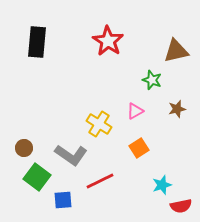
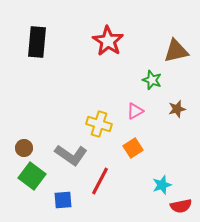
yellow cross: rotated 15 degrees counterclockwise
orange square: moved 6 px left
green square: moved 5 px left, 1 px up
red line: rotated 36 degrees counterclockwise
